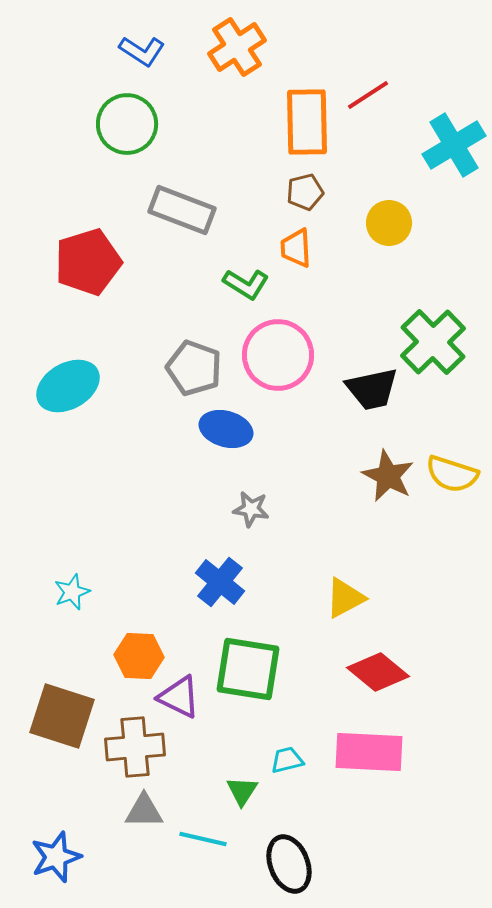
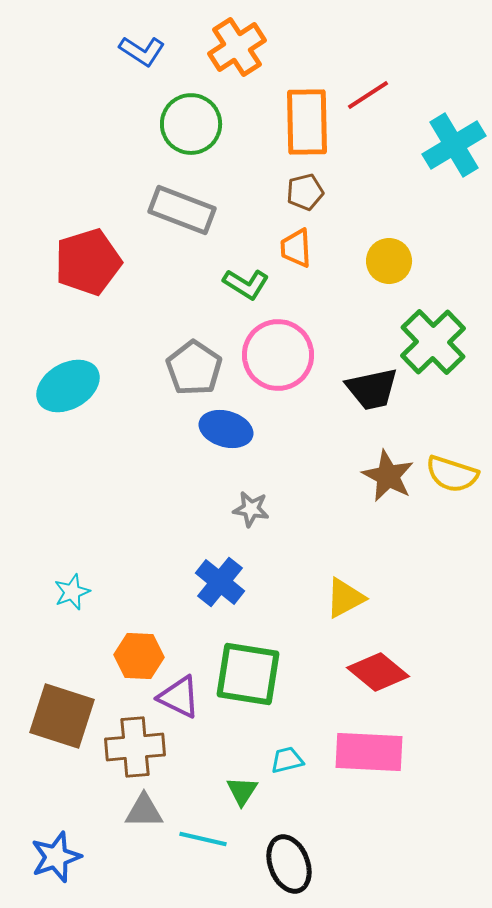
green circle: moved 64 px right
yellow circle: moved 38 px down
gray pentagon: rotated 14 degrees clockwise
green square: moved 5 px down
